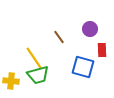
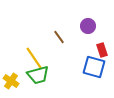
purple circle: moved 2 px left, 3 px up
red rectangle: rotated 16 degrees counterclockwise
blue square: moved 11 px right
yellow cross: rotated 28 degrees clockwise
